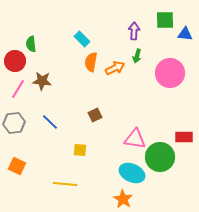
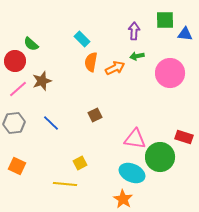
green semicircle: rotated 42 degrees counterclockwise
green arrow: rotated 64 degrees clockwise
brown star: rotated 24 degrees counterclockwise
pink line: rotated 18 degrees clockwise
blue line: moved 1 px right, 1 px down
red rectangle: rotated 18 degrees clockwise
yellow square: moved 13 px down; rotated 32 degrees counterclockwise
